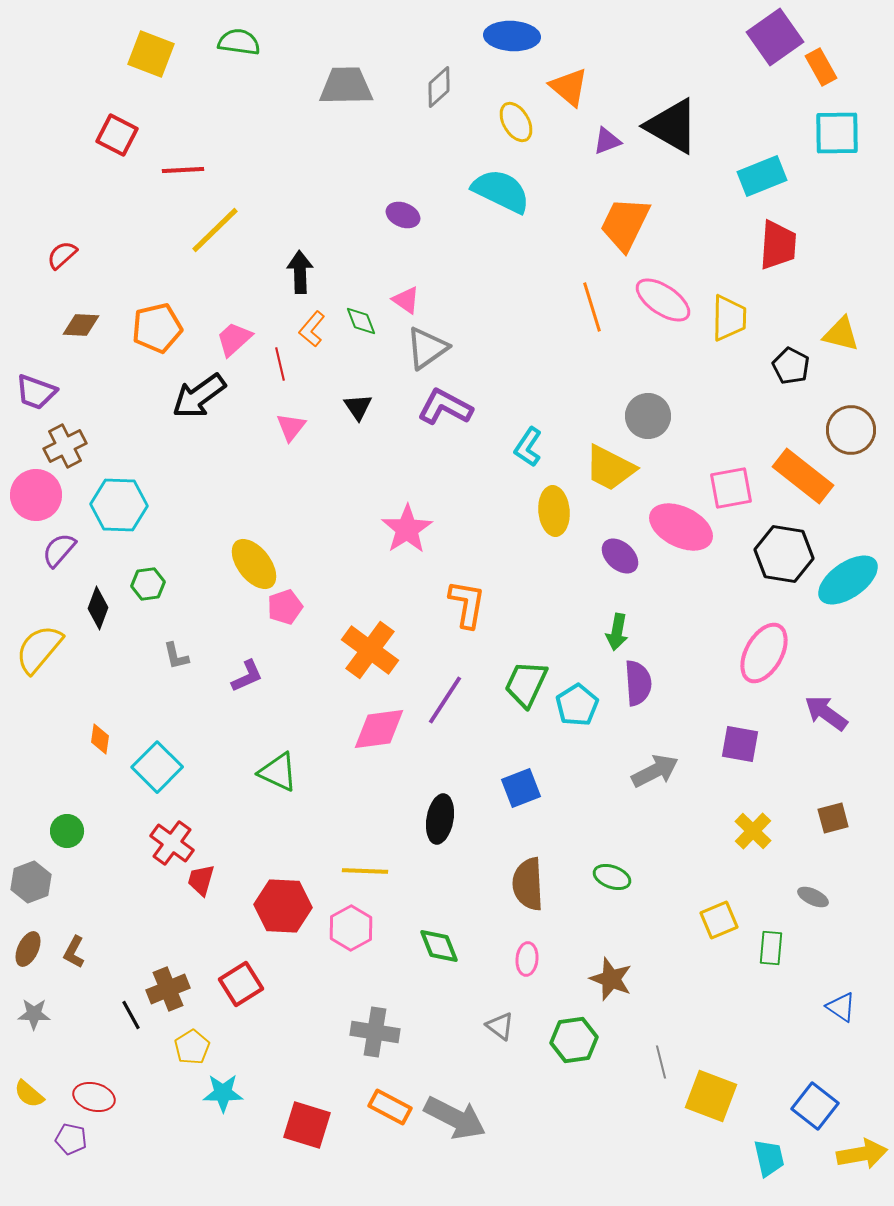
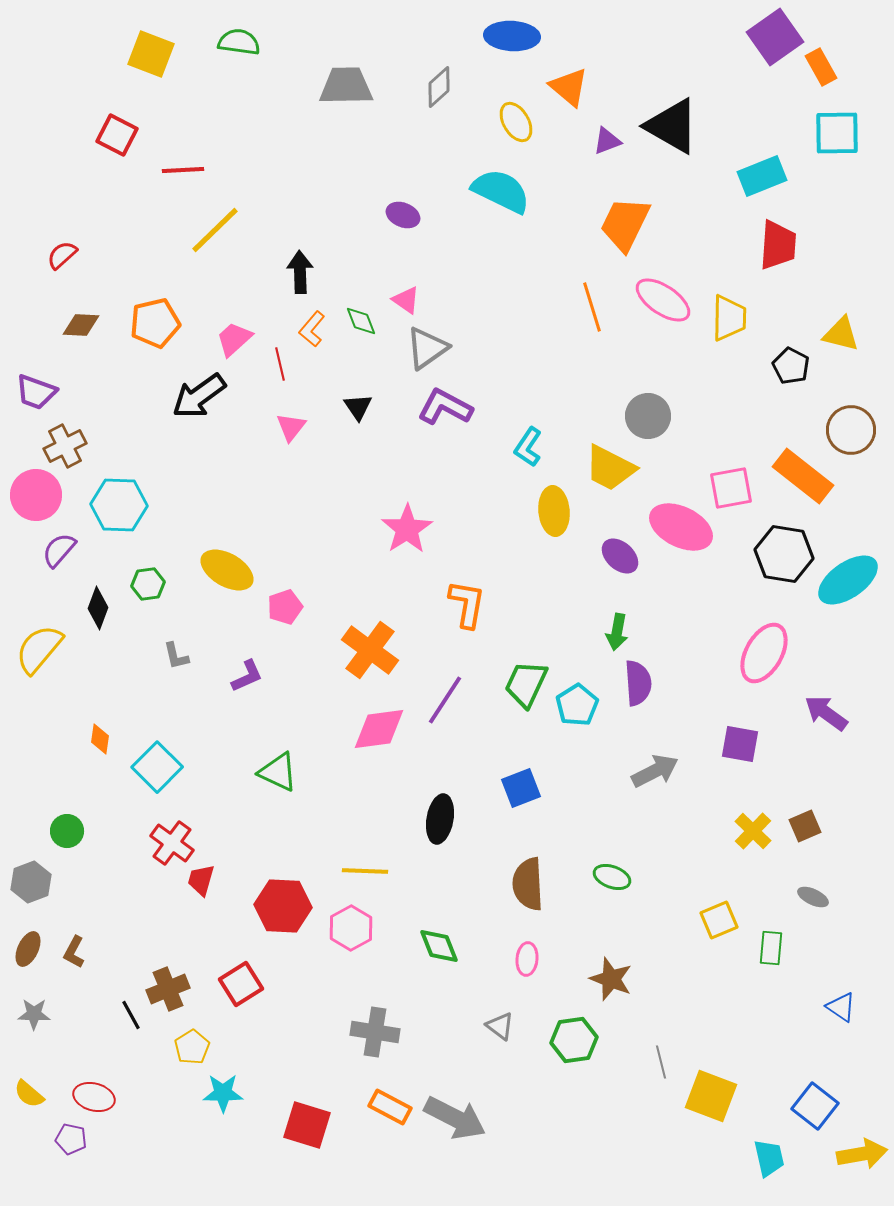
orange pentagon at (157, 328): moved 2 px left, 5 px up
yellow ellipse at (254, 564): moved 27 px left, 6 px down; rotated 22 degrees counterclockwise
brown square at (833, 818): moved 28 px left, 8 px down; rotated 8 degrees counterclockwise
